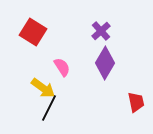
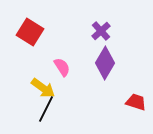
red square: moved 3 px left
red trapezoid: rotated 60 degrees counterclockwise
black line: moved 3 px left, 1 px down
